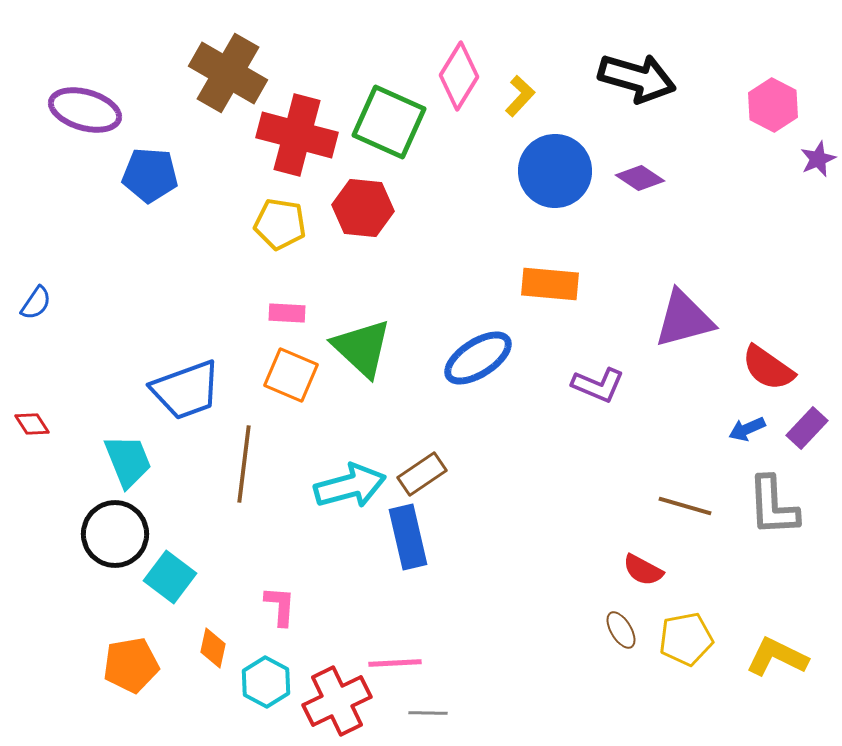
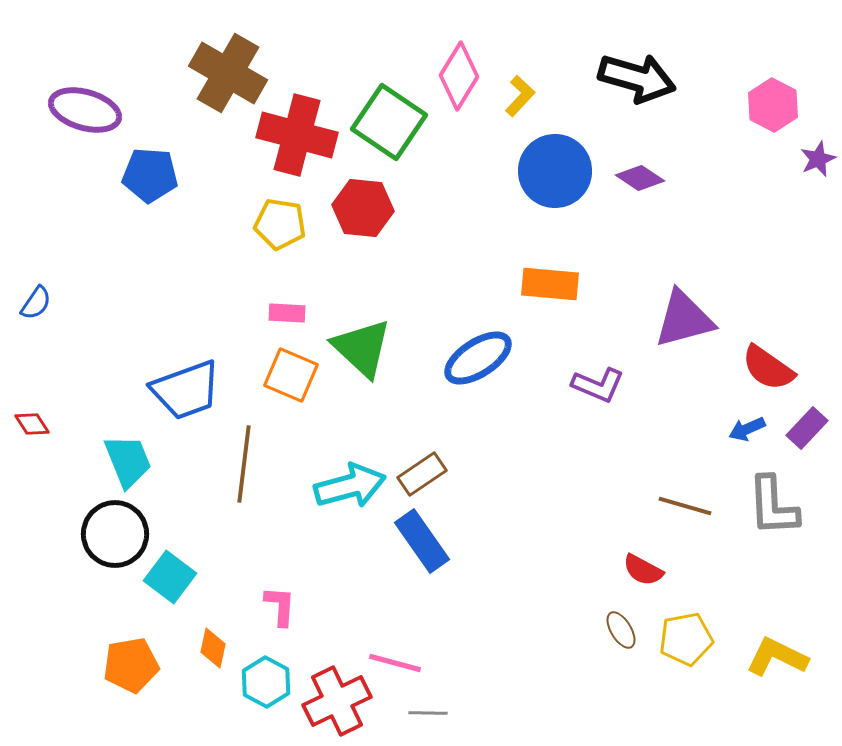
green square at (389, 122): rotated 10 degrees clockwise
blue rectangle at (408, 537): moved 14 px right, 4 px down; rotated 22 degrees counterclockwise
pink line at (395, 663): rotated 18 degrees clockwise
